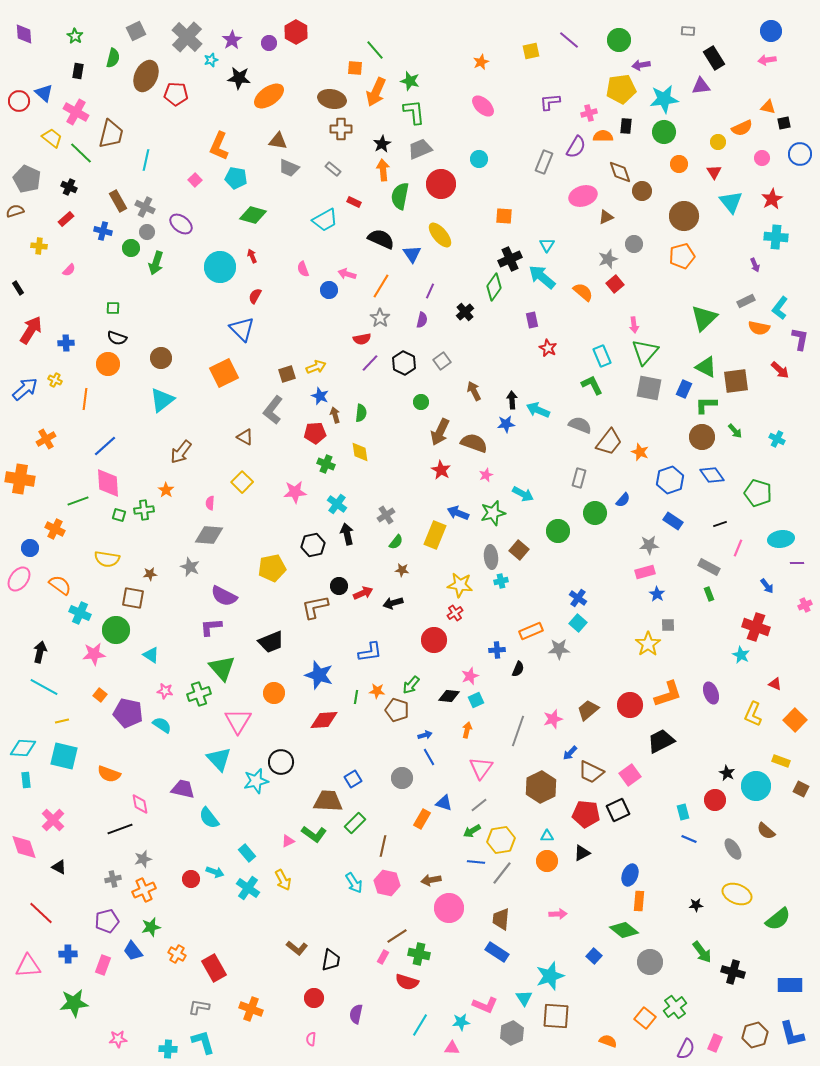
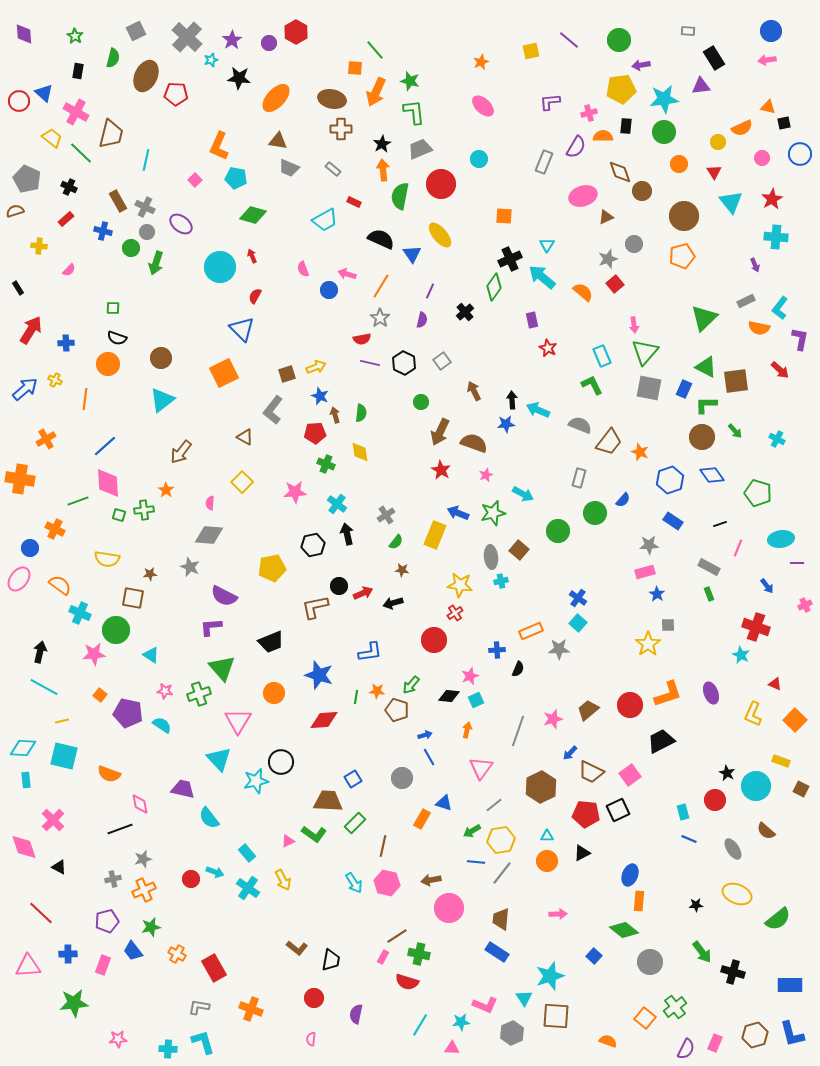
orange ellipse at (269, 96): moved 7 px right, 2 px down; rotated 12 degrees counterclockwise
purple line at (370, 363): rotated 60 degrees clockwise
gray line at (479, 805): moved 15 px right
